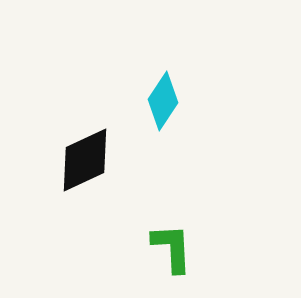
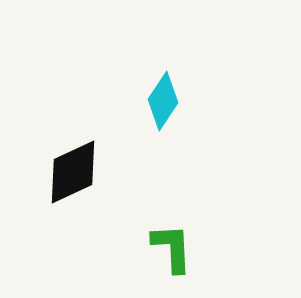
black diamond: moved 12 px left, 12 px down
